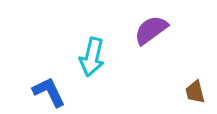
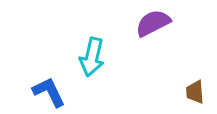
purple semicircle: moved 2 px right, 7 px up; rotated 9 degrees clockwise
brown trapezoid: rotated 10 degrees clockwise
